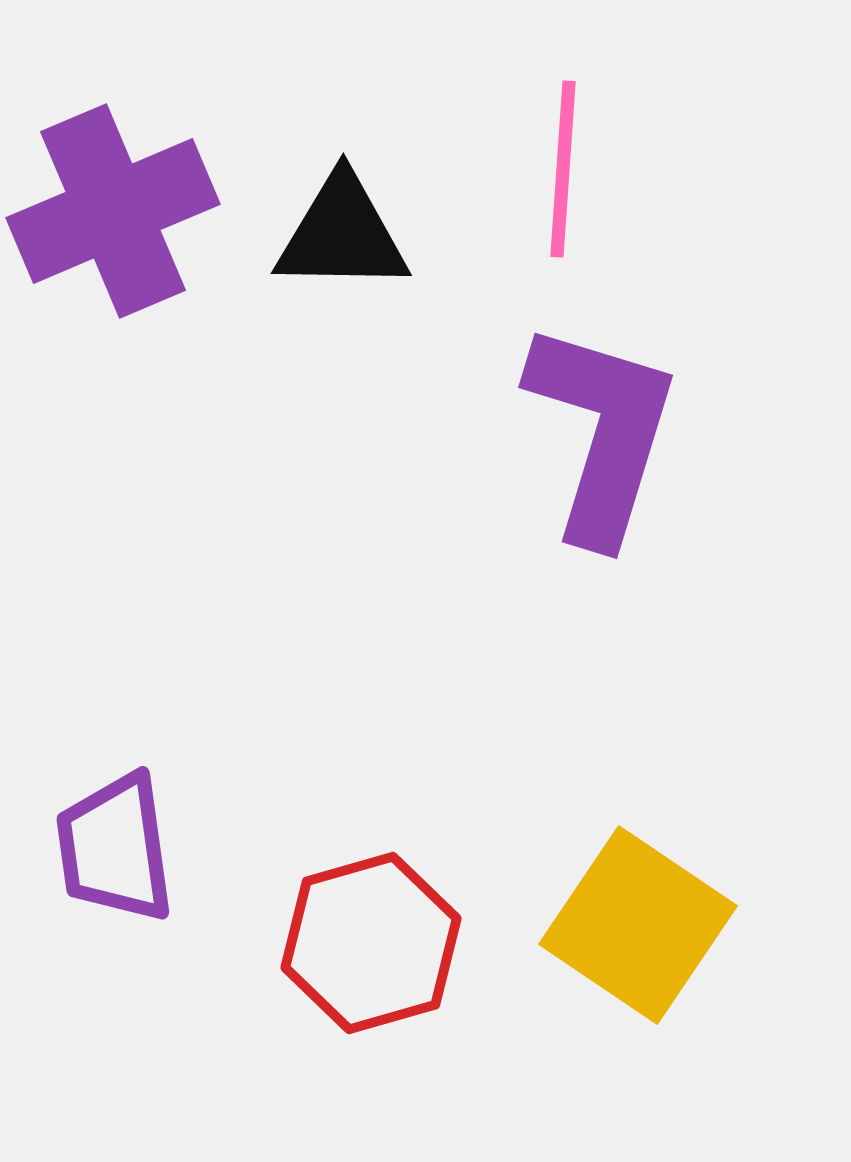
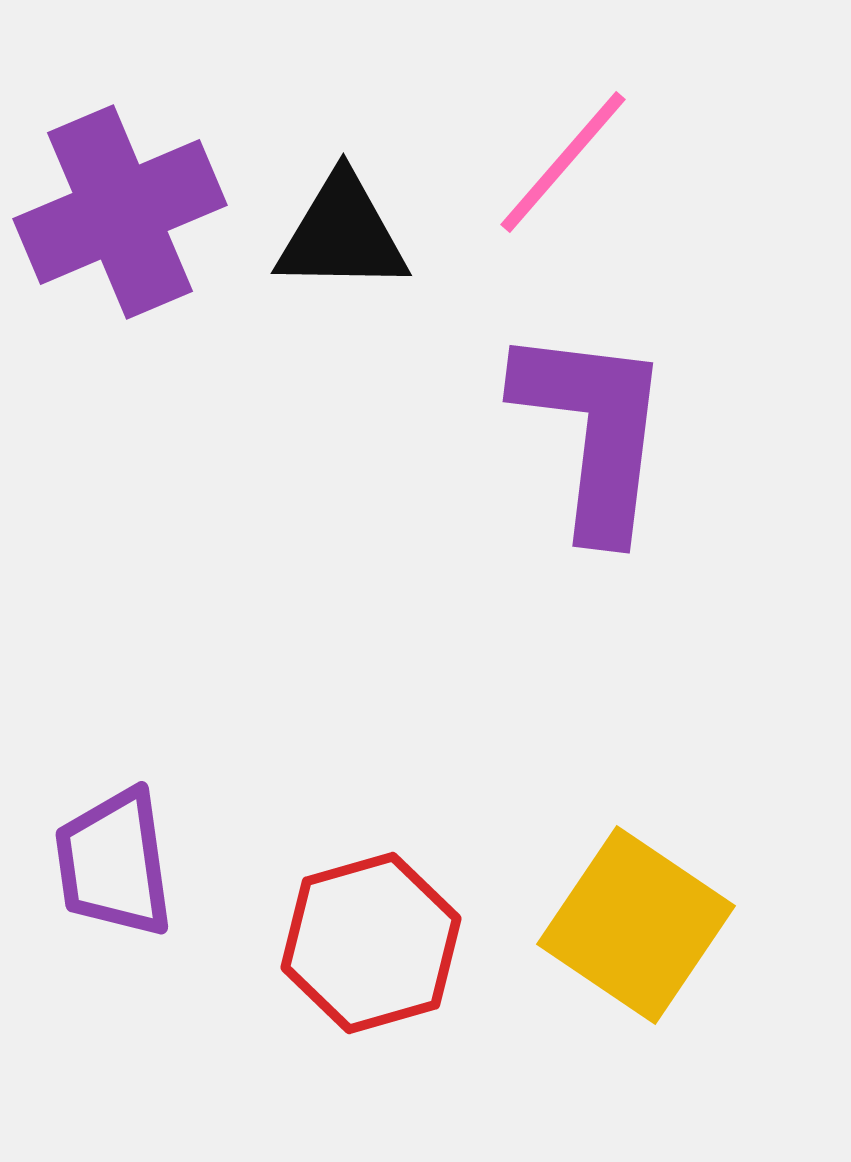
pink line: moved 7 px up; rotated 37 degrees clockwise
purple cross: moved 7 px right, 1 px down
purple L-shape: moved 9 px left, 1 px up; rotated 10 degrees counterclockwise
purple trapezoid: moved 1 px left, 15 px down
yellow square: moved 2 px left
